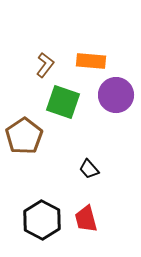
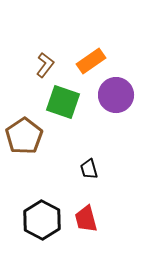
orange rectangle: rotated 40 degrees counterclockwise
black trapezoid: rotated 25 degrees clockwise
